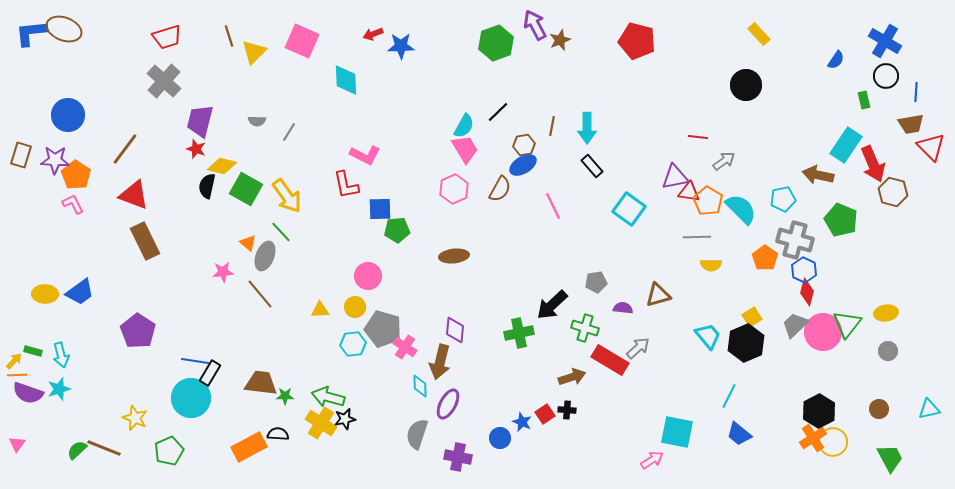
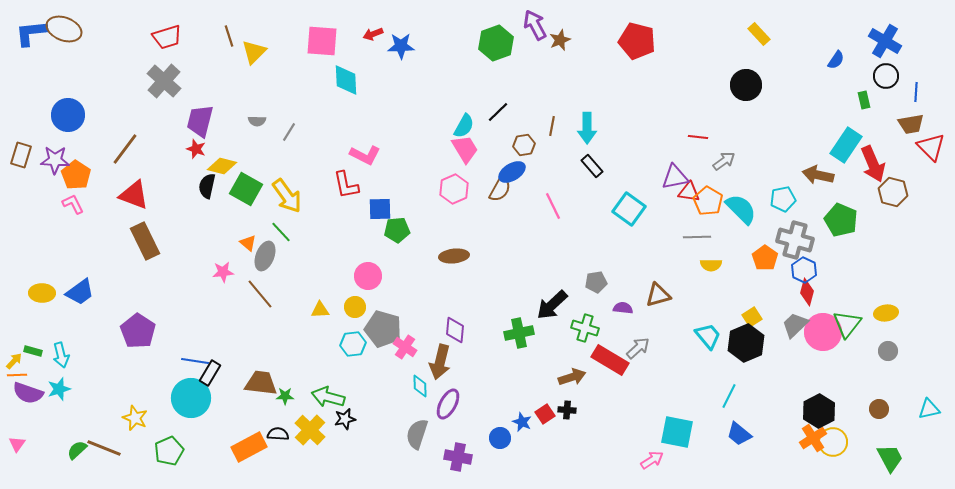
pink square at (302, 41): moved 20 px right; rotated 20 degrees counterclockwise
blue ellipse at (523, 165): moved 11 px left, 7 px down
yellow ellipse at (45, 294): moved 3 px left, 1 px up
yellow cross at (321, 423): moved 11 px left, 7 px down; rotated 12 degrees clockwise
